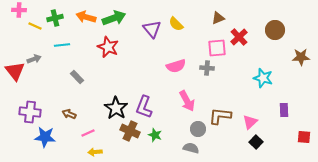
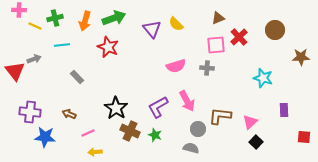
orange arrow: moved 1 px left, 4 px down; rotated 90 degrees counterclockwise
pink square: moved 1 px left, 3 px up
purple L-shape: moved 14 px right; rotated 40 degrees clockwise
